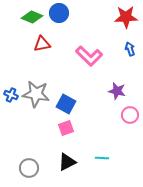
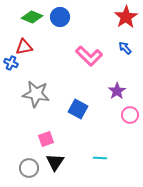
blue circle: moved 1 px right, 4 px down
red star: rotated 30 degrees counterclockwise
red triangle: moved 18 px left, 3 px down
blue arrow: moved 5 px left, 1 px up; rotated 24 degrees counterclockwise
purple star: rotated 24 degrees clockwise
blue cross: moved 32 px up
blue square: moved 12 px right, 5 px down
pink square: moved 20 px left, 11 px down
cyan line: moved 2 px left
black triangle: moved 12 px left; rotated 30 degrees counterclockwise
